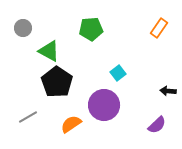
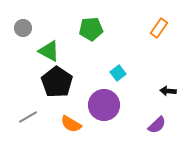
orange semicircle: rotated 115 degrees counterclockwise
